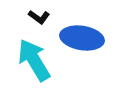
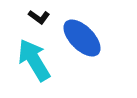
blue ellipse: rotated 36 degrees clockwise
